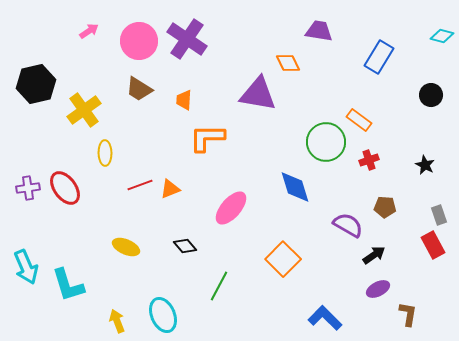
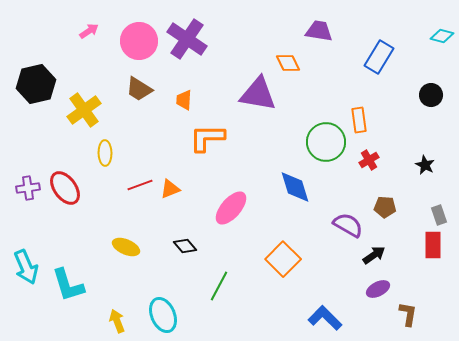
orange rectangle at (359, 120): rotated 45 degrees clockwise
red cross at (369, 160): rotated 12 degrees counterclockwise
red rectangle at (433, 245): rotated 28 degrees clockwise
